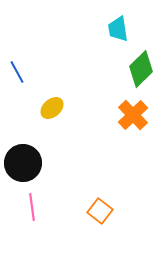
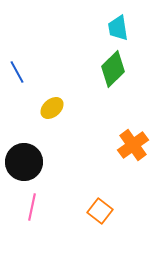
cyan trapezoid: moved 1 px up
green diamond: moved 28 px left
orange cross: moved 30 px down; rotated 8 degrees clockwise
black circle: moved 1 px right, 1 px up
pink line: rotated 20 degrees clockwise
